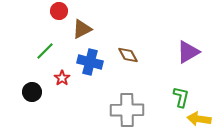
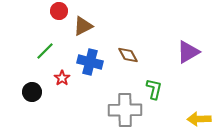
brown triangle: moved 1 px right, 3 px up
green L-shape: moved 27 px left, 8 px up
gray cross: moved 2 px left
yellow arrow: rotated 10 degrees counterclockwise
